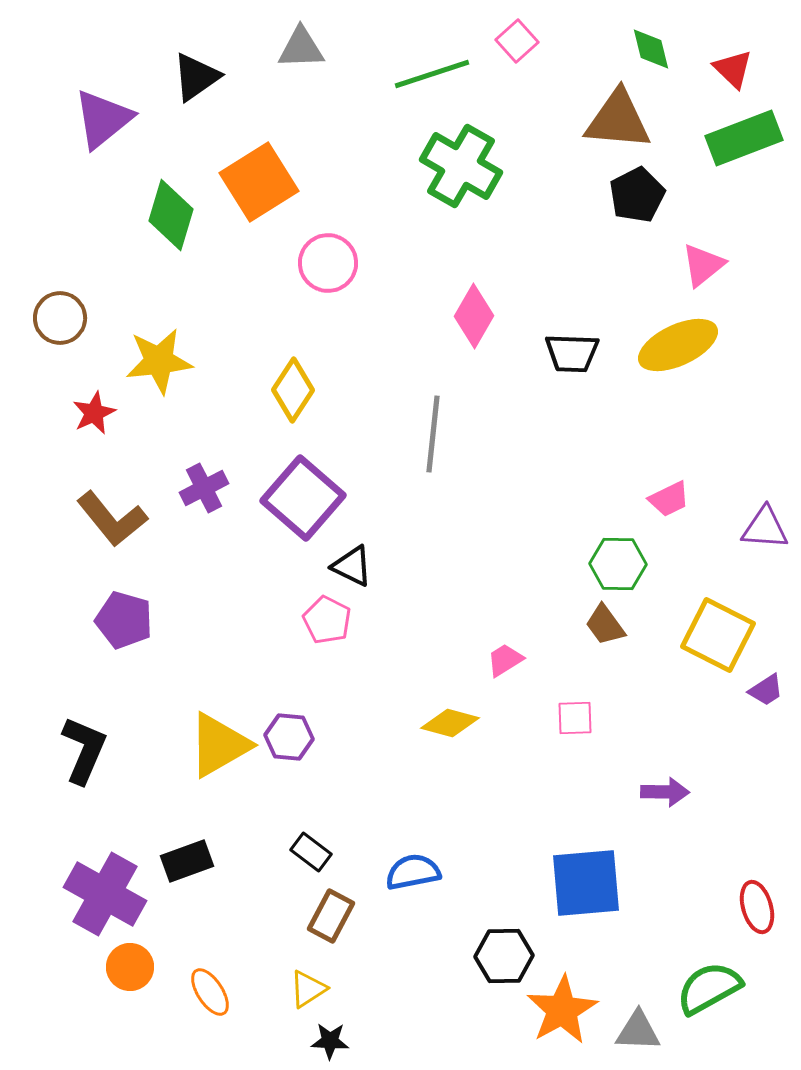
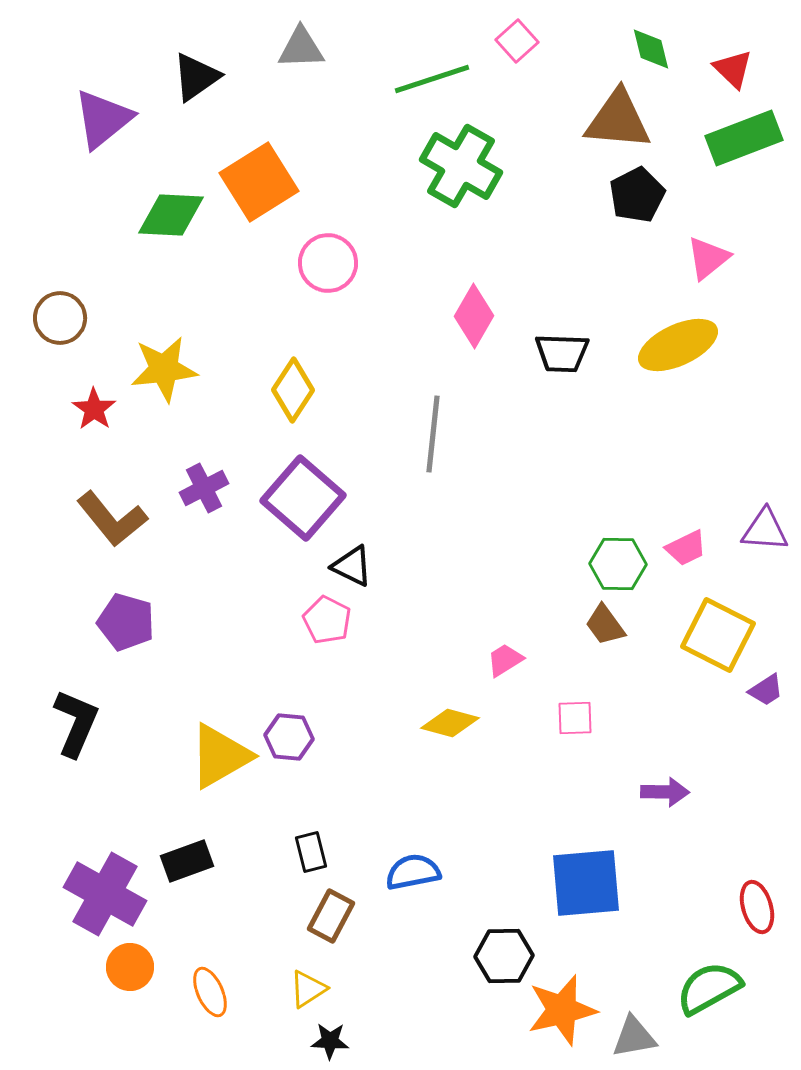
green line at (432, 74): moved 5 px down
green diamond at (171, 215): rotated 76 degrees clockwise
pink triangle at (703, 265): moved 5 px right, 7 px up
black trapezoid at (572, 353): moved 10 px left
yellow star at (159, 361): moved 5 px right, 8 px down
red star at (94, 413): moved 4 px up; rotated 12 degrees counterclockwise
pink trapezoid at (669, 499): moved 17 px right, 49 px down
purple triangle at (765, 528): moved 2 px down
purple pentagon at (124, 620): moved 2 px right, 2 px down
yellow triangle at (219, 745): moved 1 px right, 11 px down
black L-shape at (84, 750): moved 8 px left, 27 px up
black rectangle at (311, 852): rotated 39 degrees clockwise
orange ellipse at (210, 992): rotated 9 degrees clockwise
orange star at (562, 1010): rotated 16 degrees clockwise
gray triangle at (638, 1031): moved 4 px left, 6 px down; rotated 12 degrees counterclockwise
